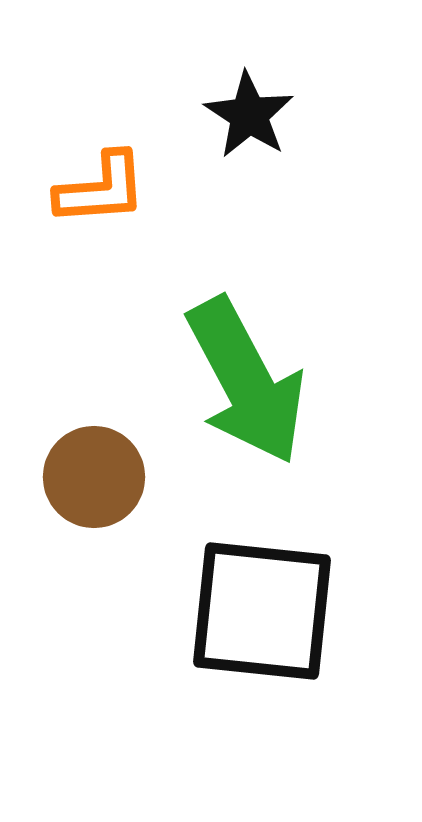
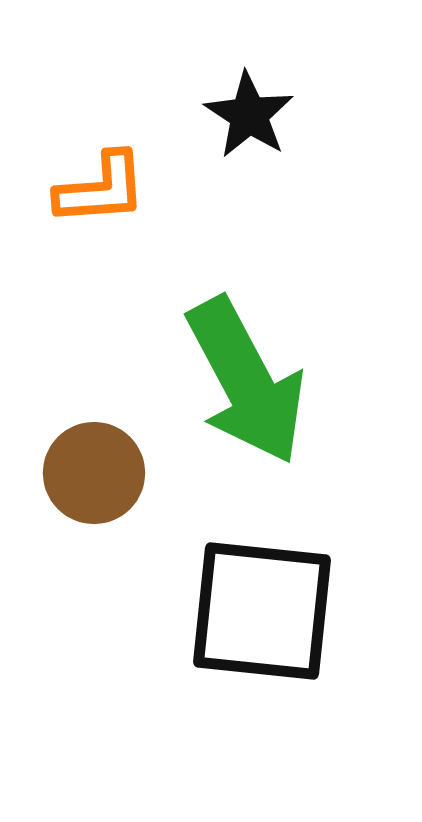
brown circle: moved 4 px up
